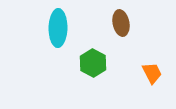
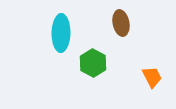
cyan ellipse: moved 3 px right, 5 px down
orange trapezoid: moved 4 px down
